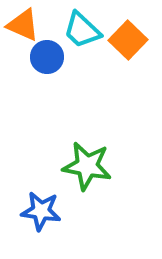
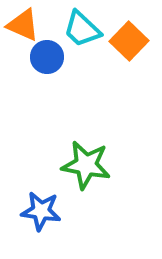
cyan trapezoid: moved 1 px up
orange square: moved 1 px right, 1 px down
green star: moved 1 px left, 1 px up
